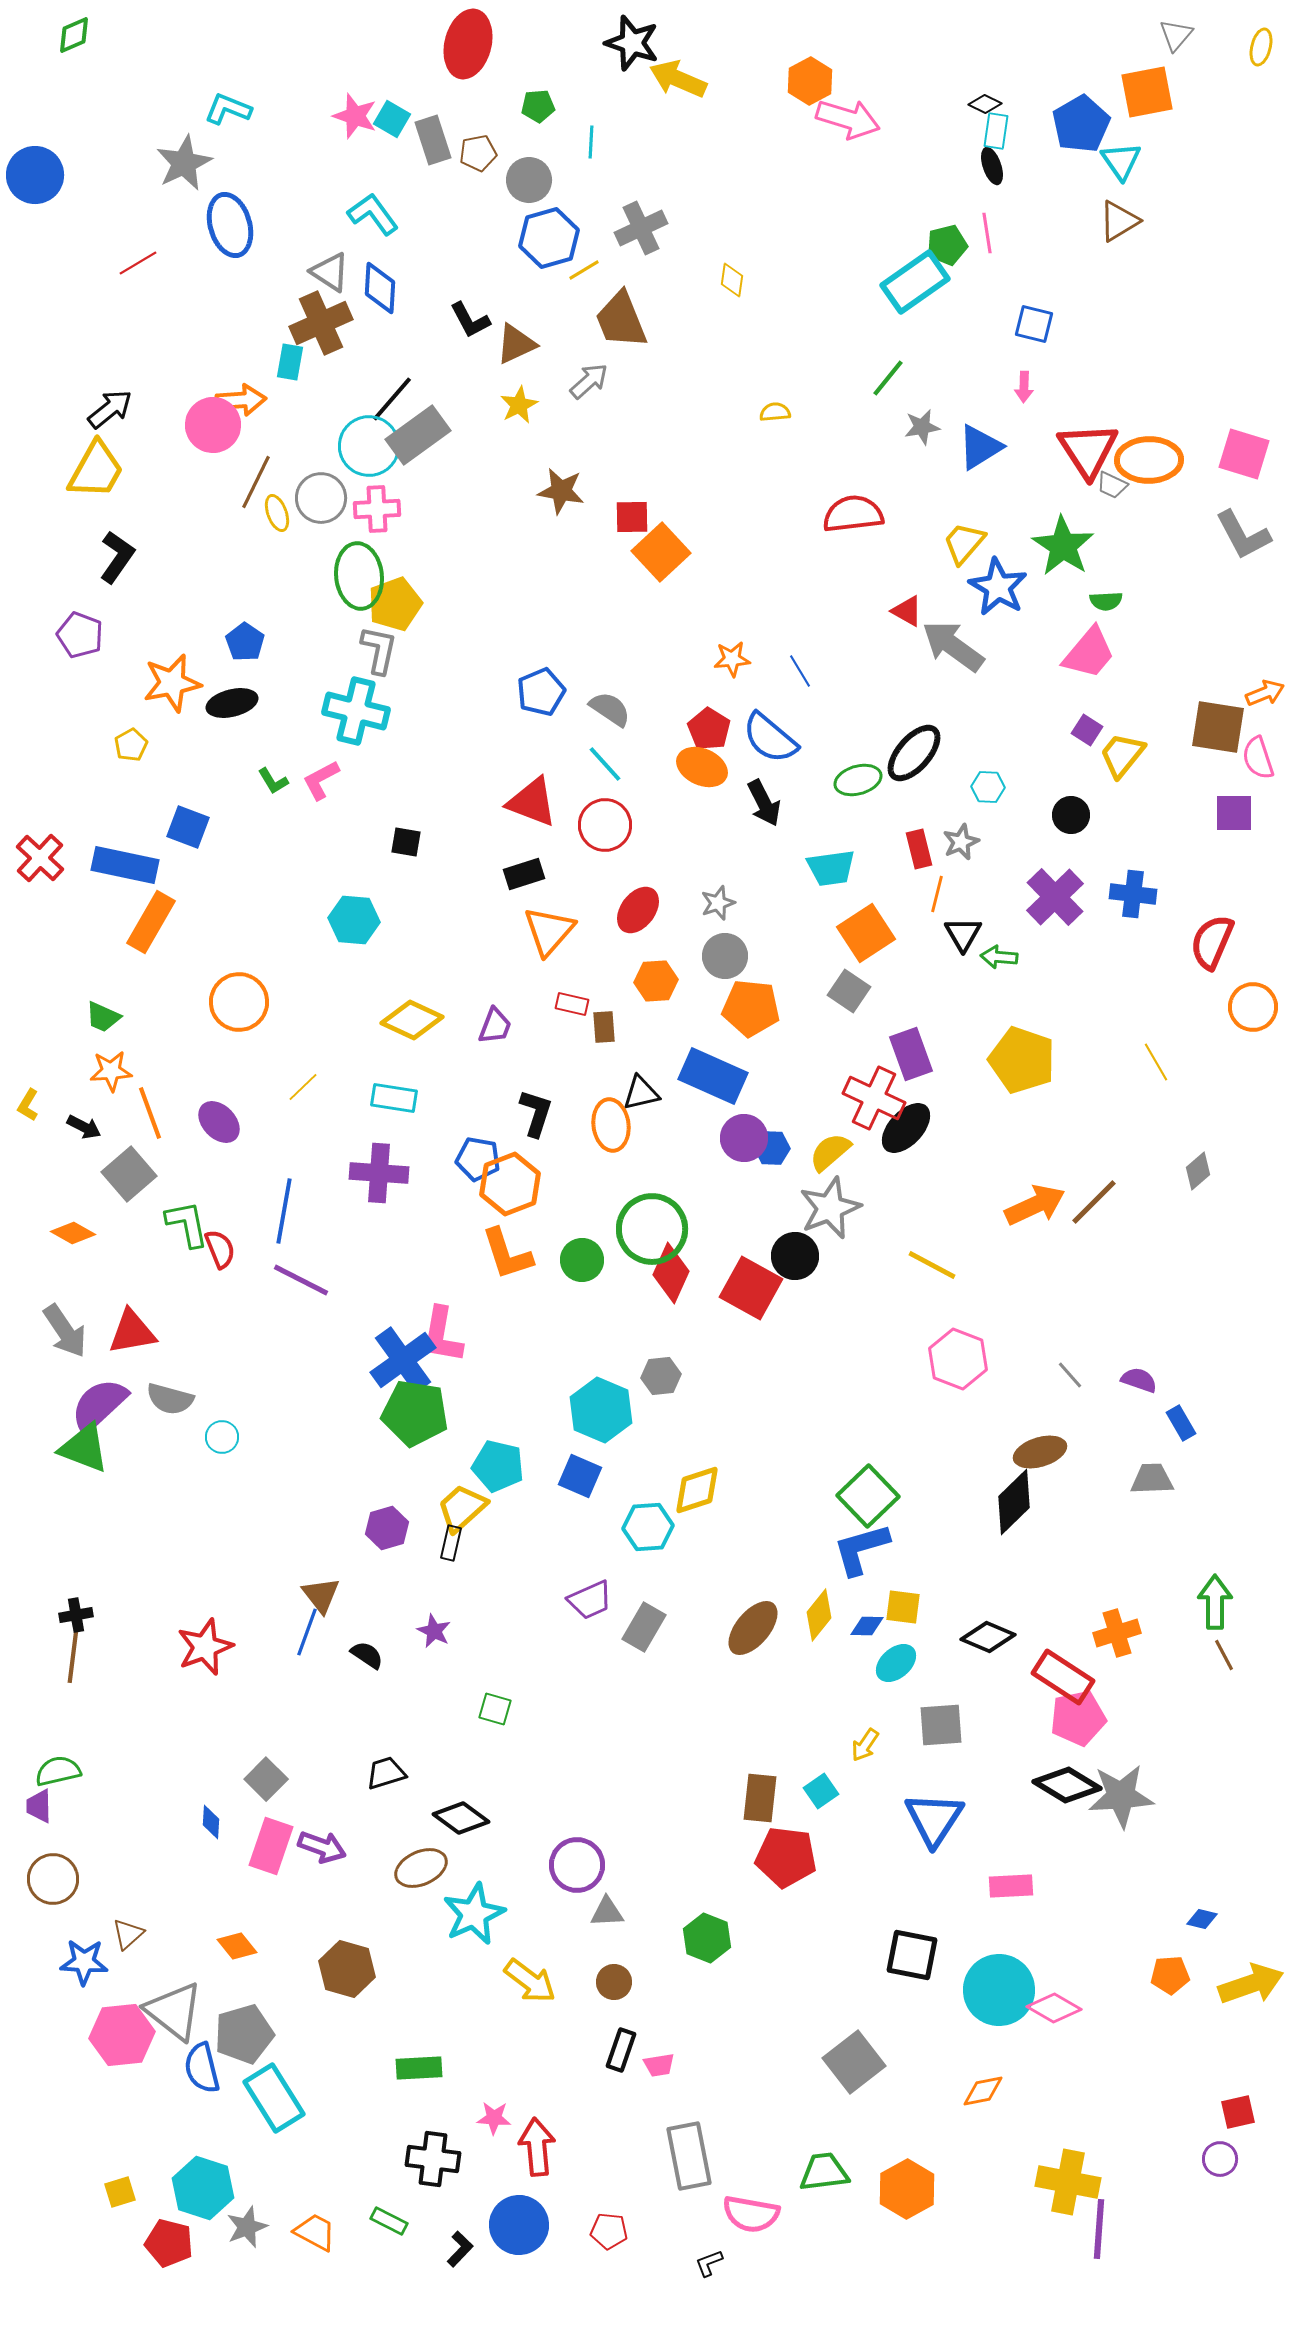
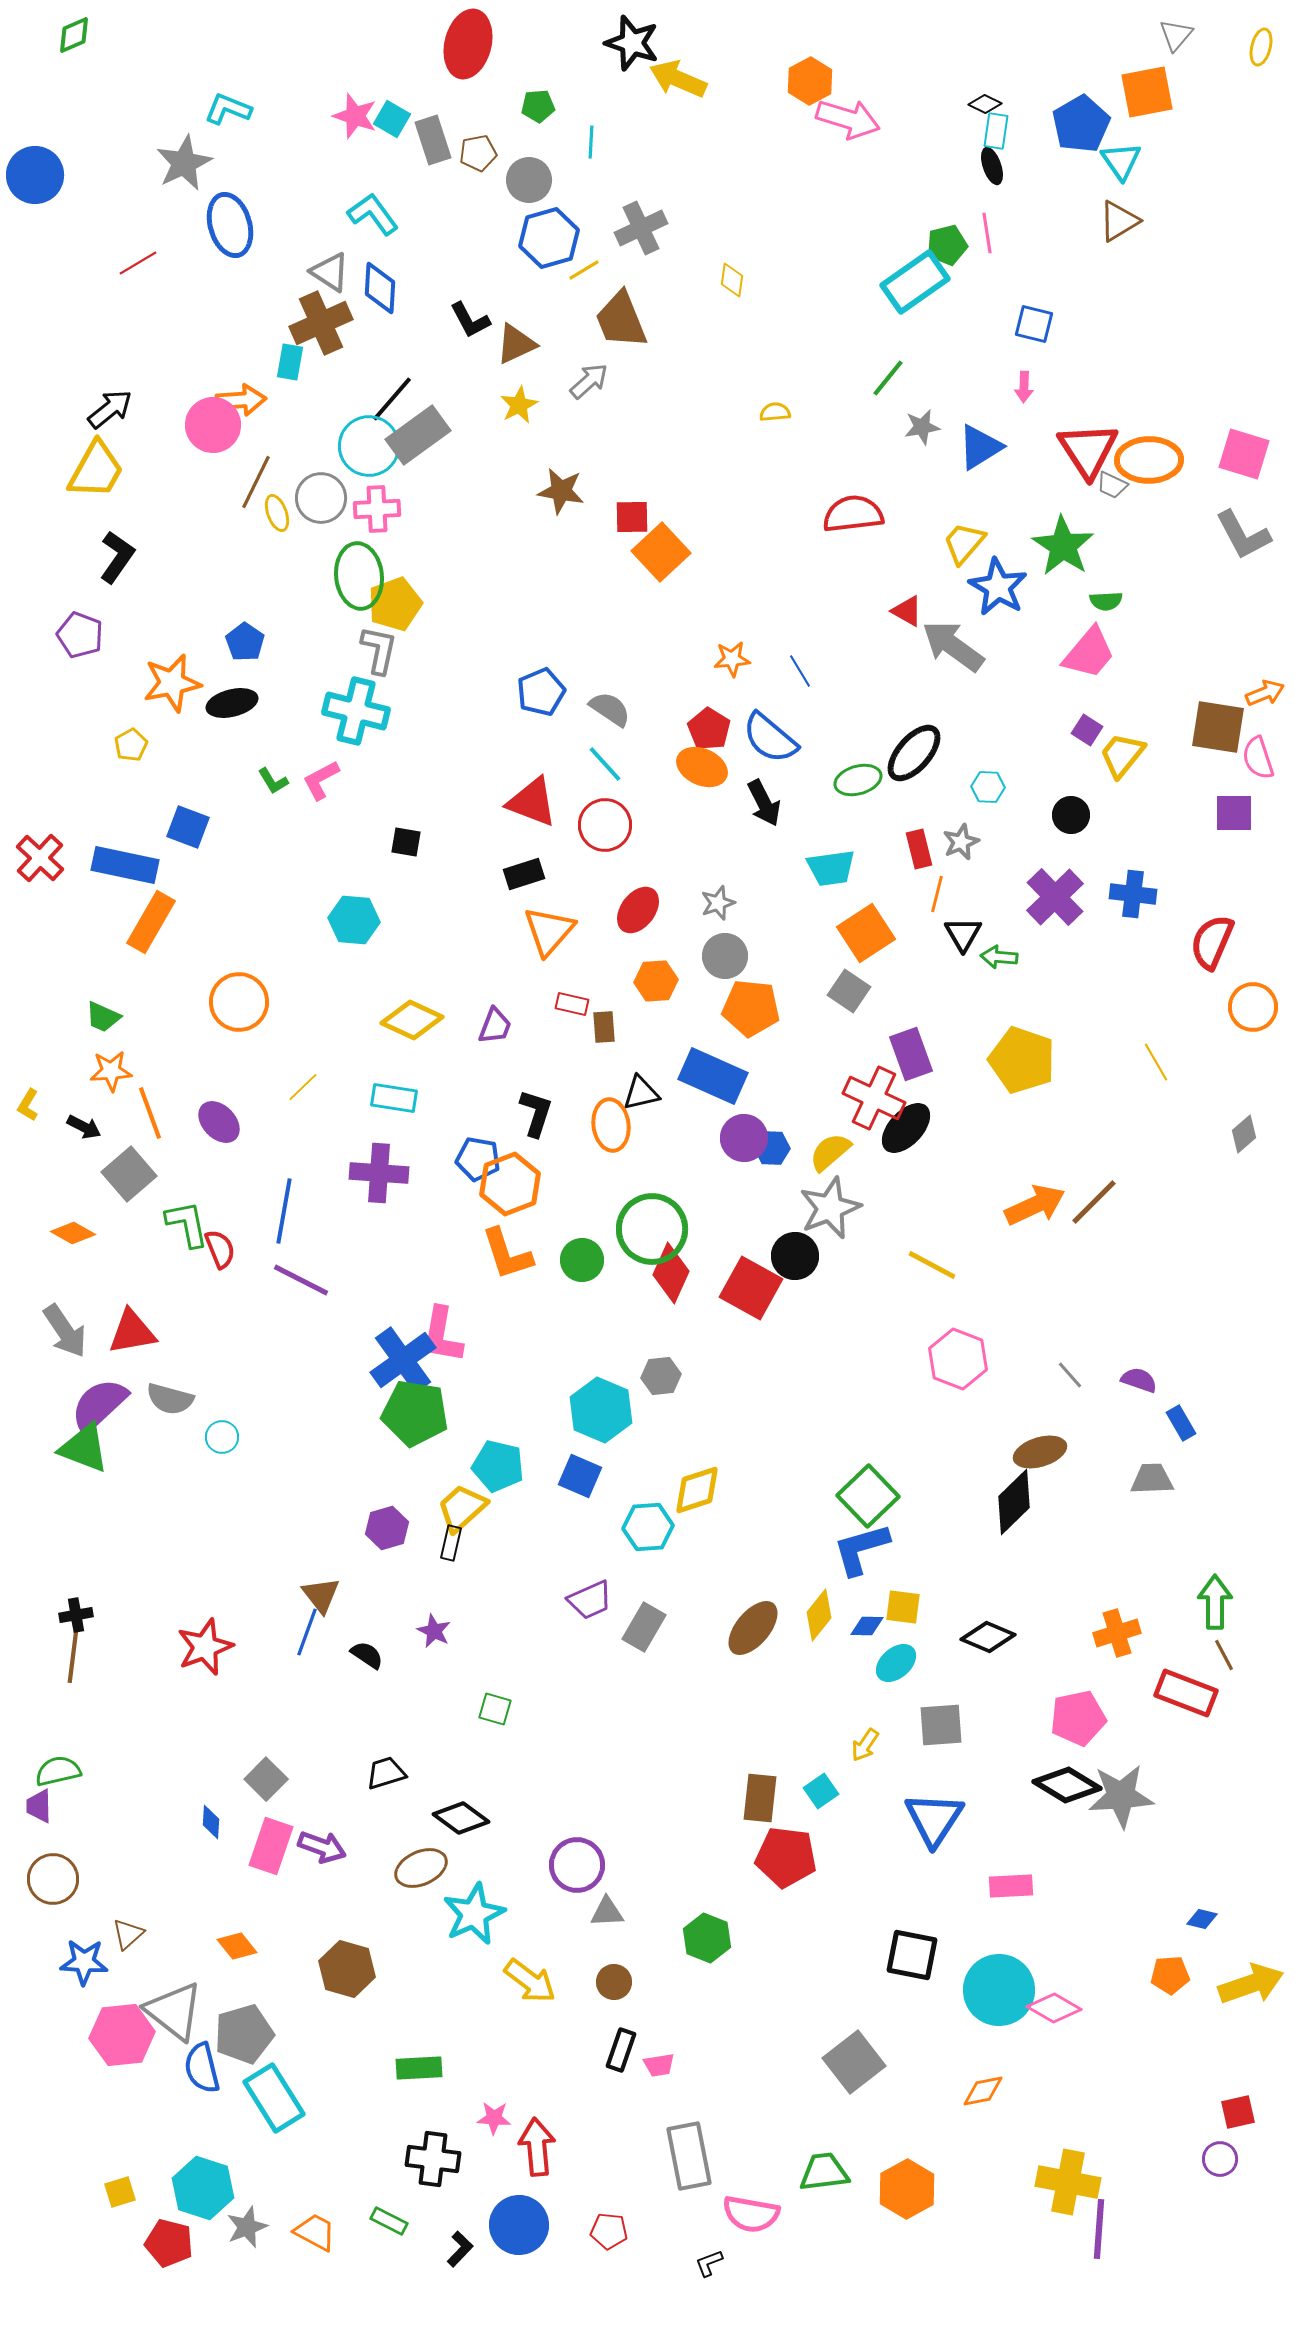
gray diamond at (1198, 1171): moved 46 px right, 37 px up
red rectangle at (1063, 1677): moved 123 px right, 16 px down; rotated 12 degrees counterclockwise
